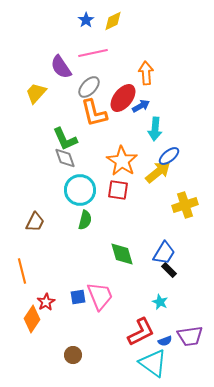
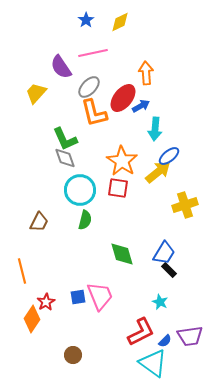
yellow diamond: moved 7 px right, 1 px down
red square: moved 2 px up
brown trapezoid: moved 4 px right
blue semicircle: rotated 24 degrees counterclockwise
